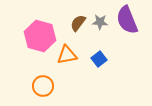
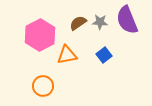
brown semicircle: rotated 18 degrees clockwise
pink hexagon: moved 1 px up; rotated 16 degrees clockwise
blue square: moved 5 px right, 4 px up
